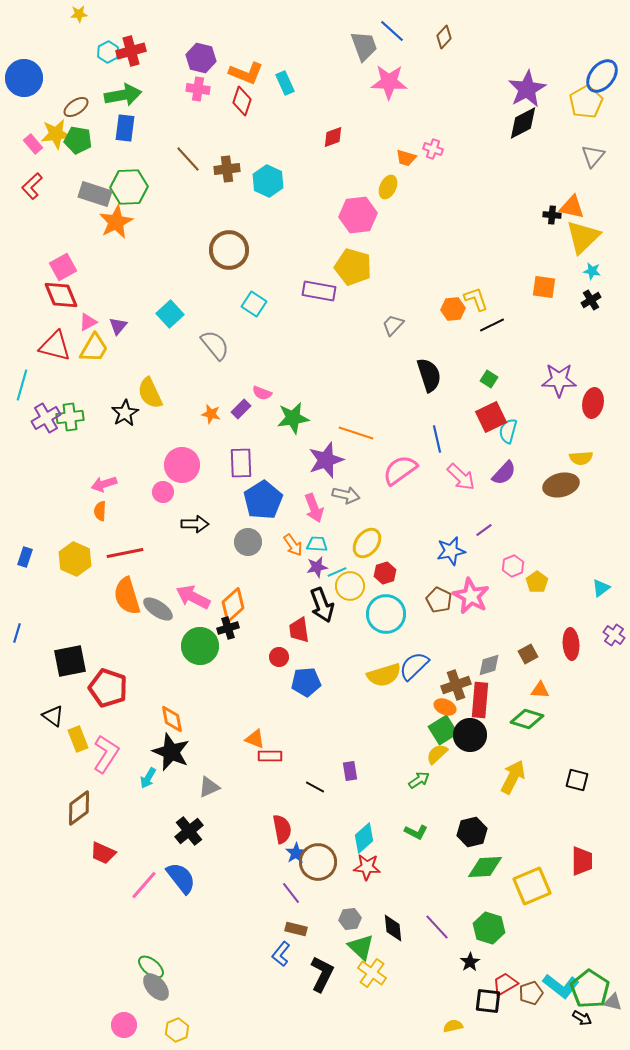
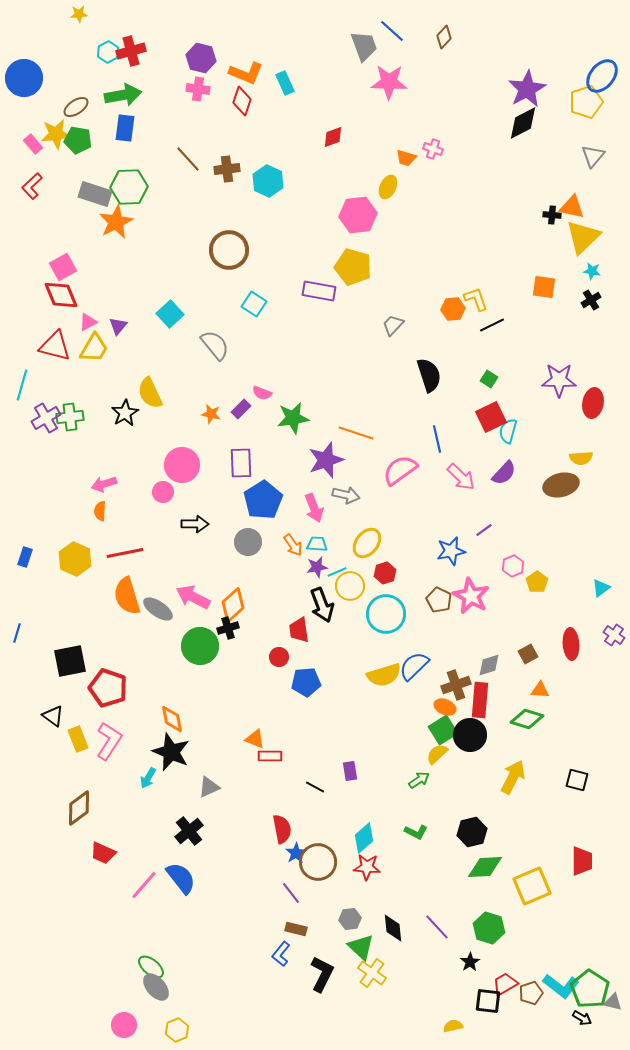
yellow pentagon at (586, 102): rotated 12 degrees clockwise
pink L-shape at (106, 754): moved 3 px right, 13 px up
